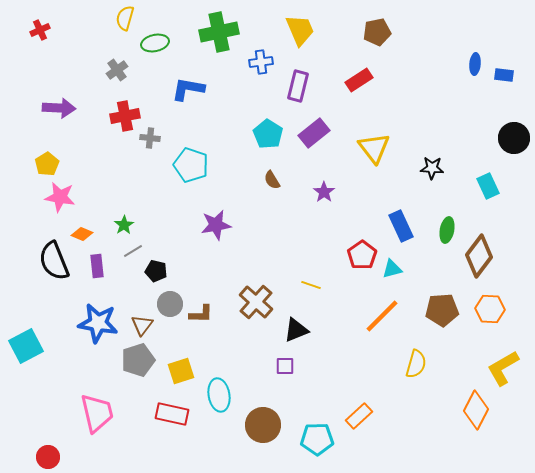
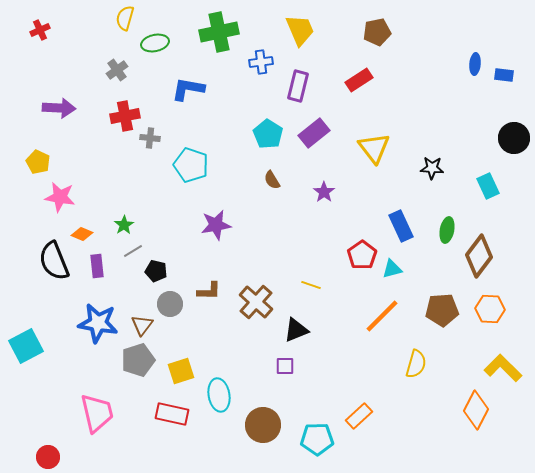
yellow pentagon at (47, 164): moved 9 px left, 2 px up; rotated 15 degrees counterclockwise
brown L-shape at (201, 314): moved 8 px right, 23 px up
yellow L-shape at (503, 368): rotated 75 degrees clockwise
